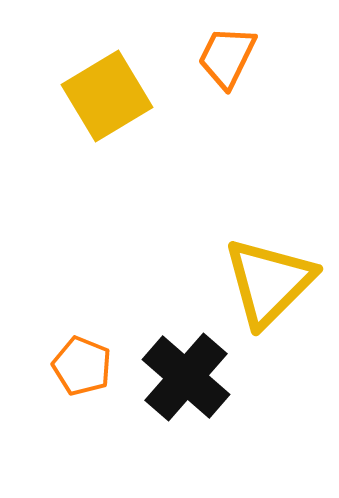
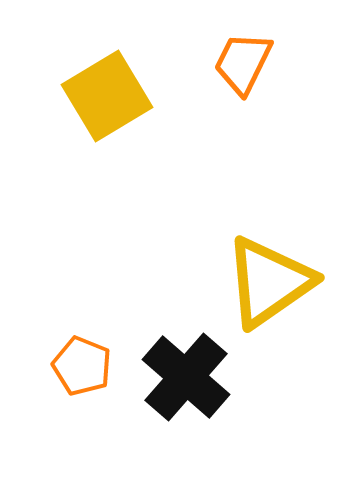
orange trapezoid: moved 16 px right, 6 px down
yellow triangle: rotated 10 degrees clockwise
